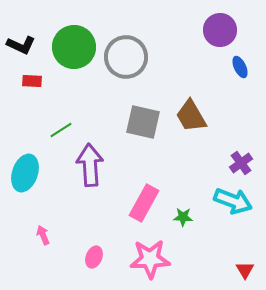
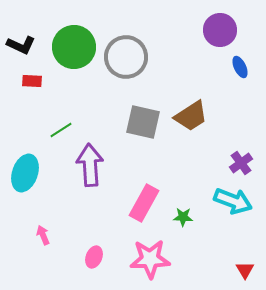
brown trapezoid: rotated 93 degrees counterclockwise
